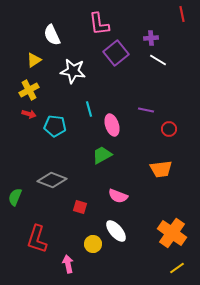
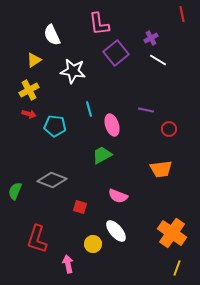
purple cross: rotated 24 degrees counterclockwise
green semicircle: moved 6 px up
yellow line: rotated 35 degrees counterclockwise
